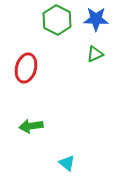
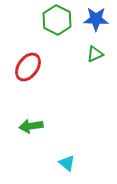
red ellipse: moved 2 px right, 1 px up; rotated 20 degrees clockwise
